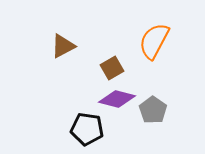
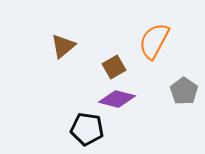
brown triangle: rotated 12 degrees counterclockwise
brown square: moved 2 px right, 1 px up
gray pentagon: moved 31 px right, 19 px up
